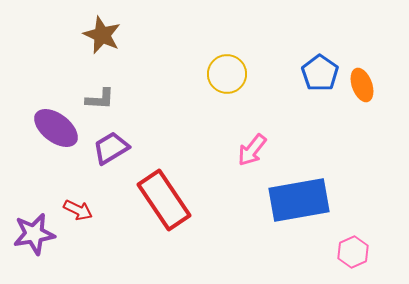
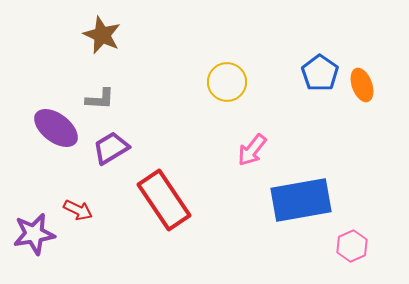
yellow circle: moved 8 px down
blue rectangle: moved 2 px right
pink hexagon: moved 1 px left, 6 px up
